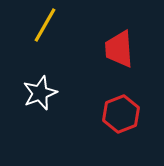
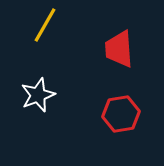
white star: moved 2 px left, 2 px down
red hexagon: rotated 12 degrees clockwise
